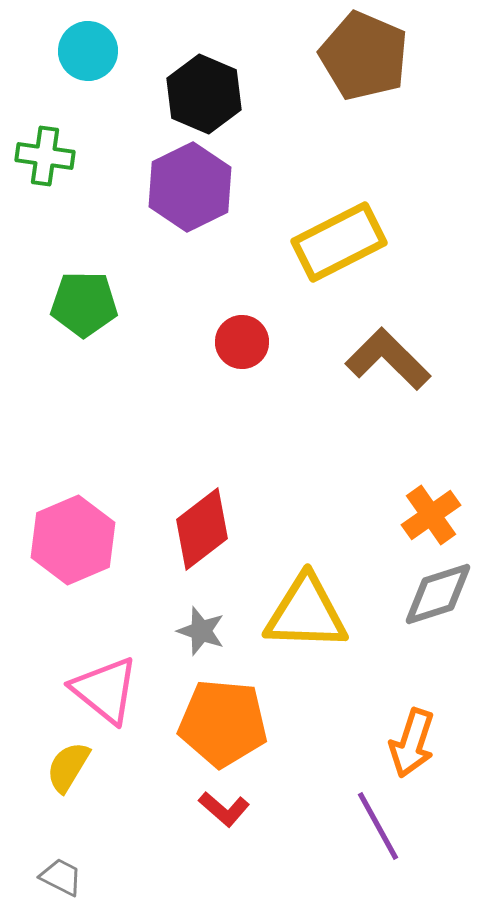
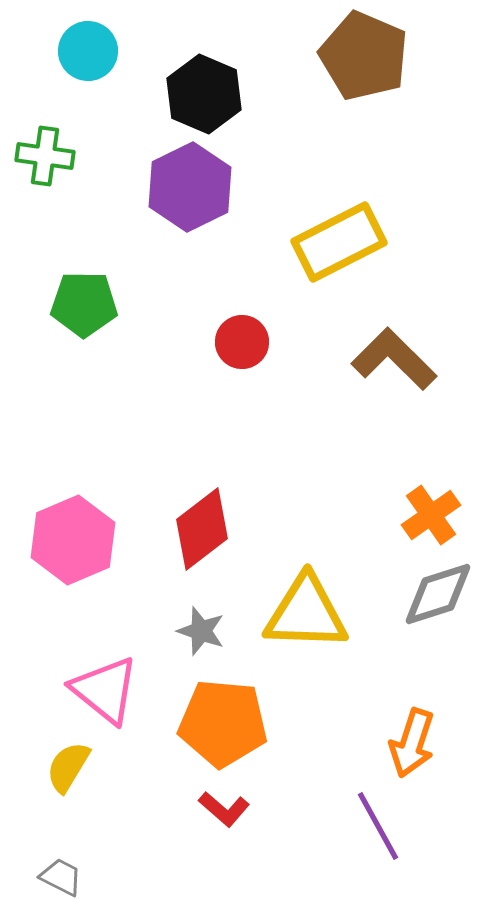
brown L-shape: moved 6 px right
